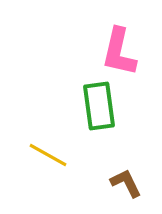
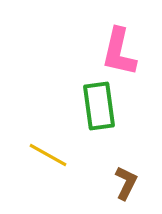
brown L-shape: rotated 52 degrees clockwise
